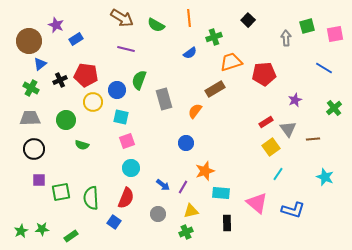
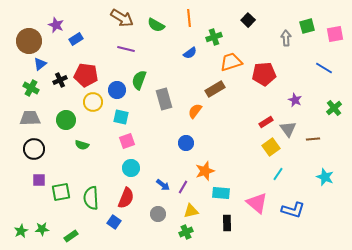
purple star at (295, 100): rotated 24 degrees counterclockwise
